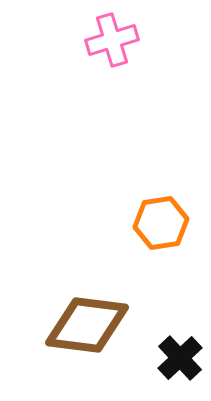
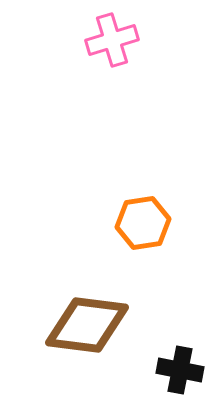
orange hexagon: moved 18 px left
black cross: moved 12 px down; rotated 36 degrees counterclockwise
